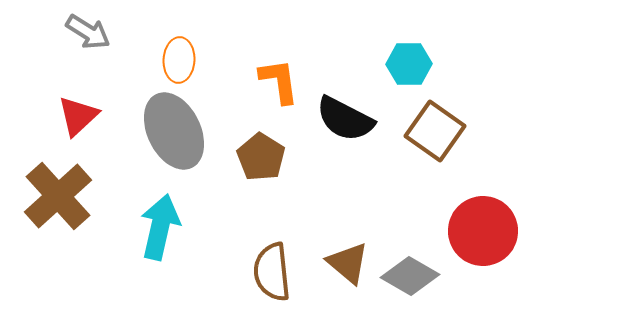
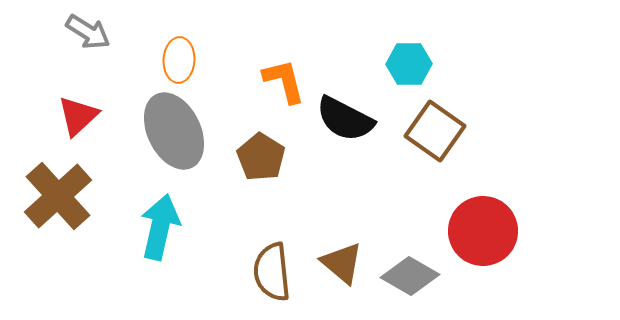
orange L-shape: moved 5 px right; rotated 6 degrees counterclockwise
brown triangle: moved 6 px left
